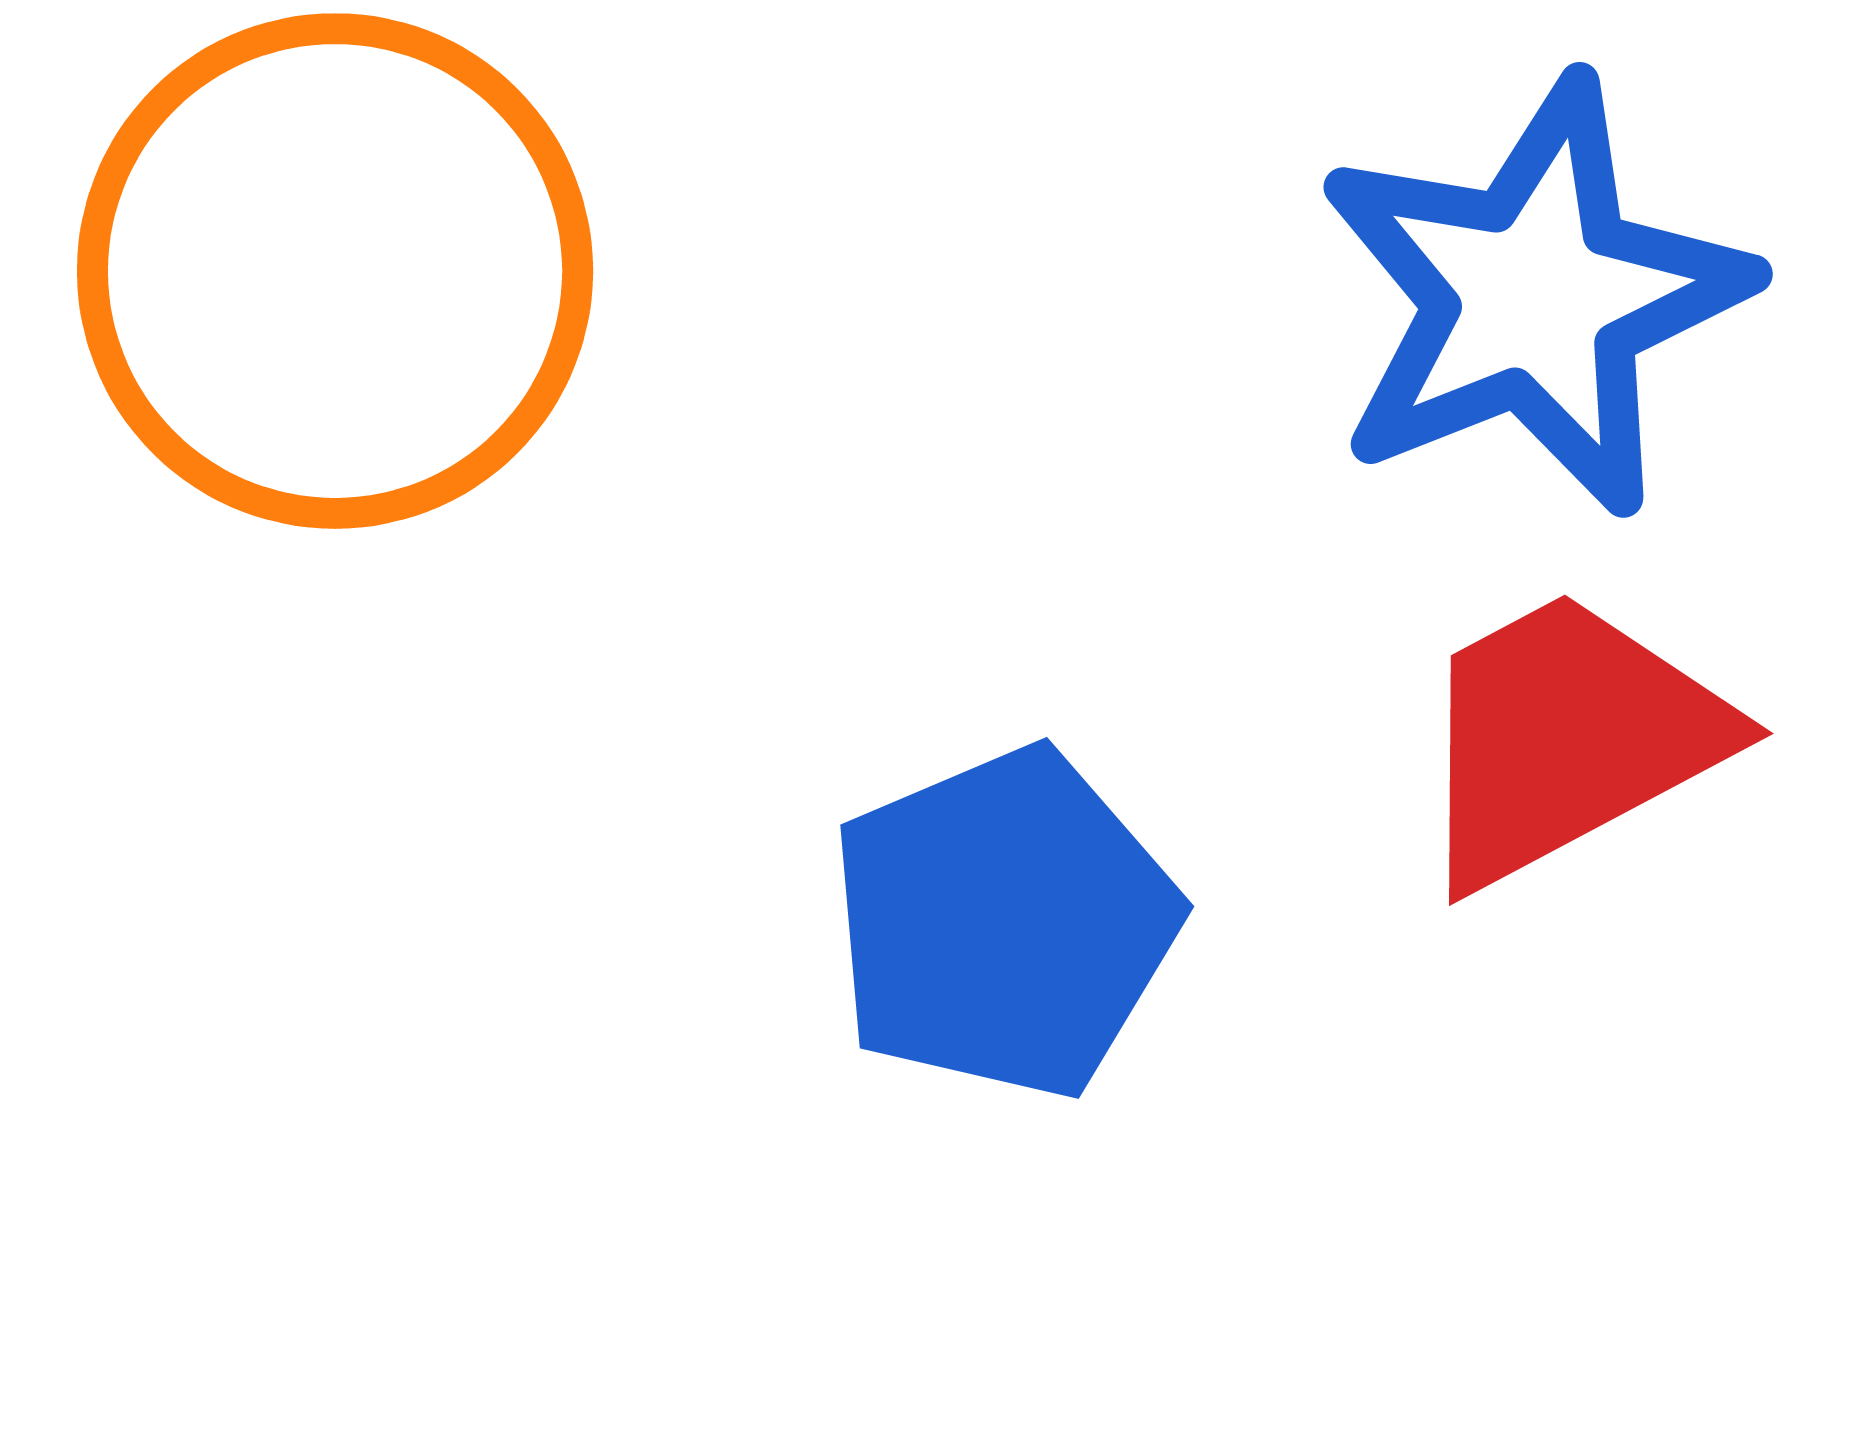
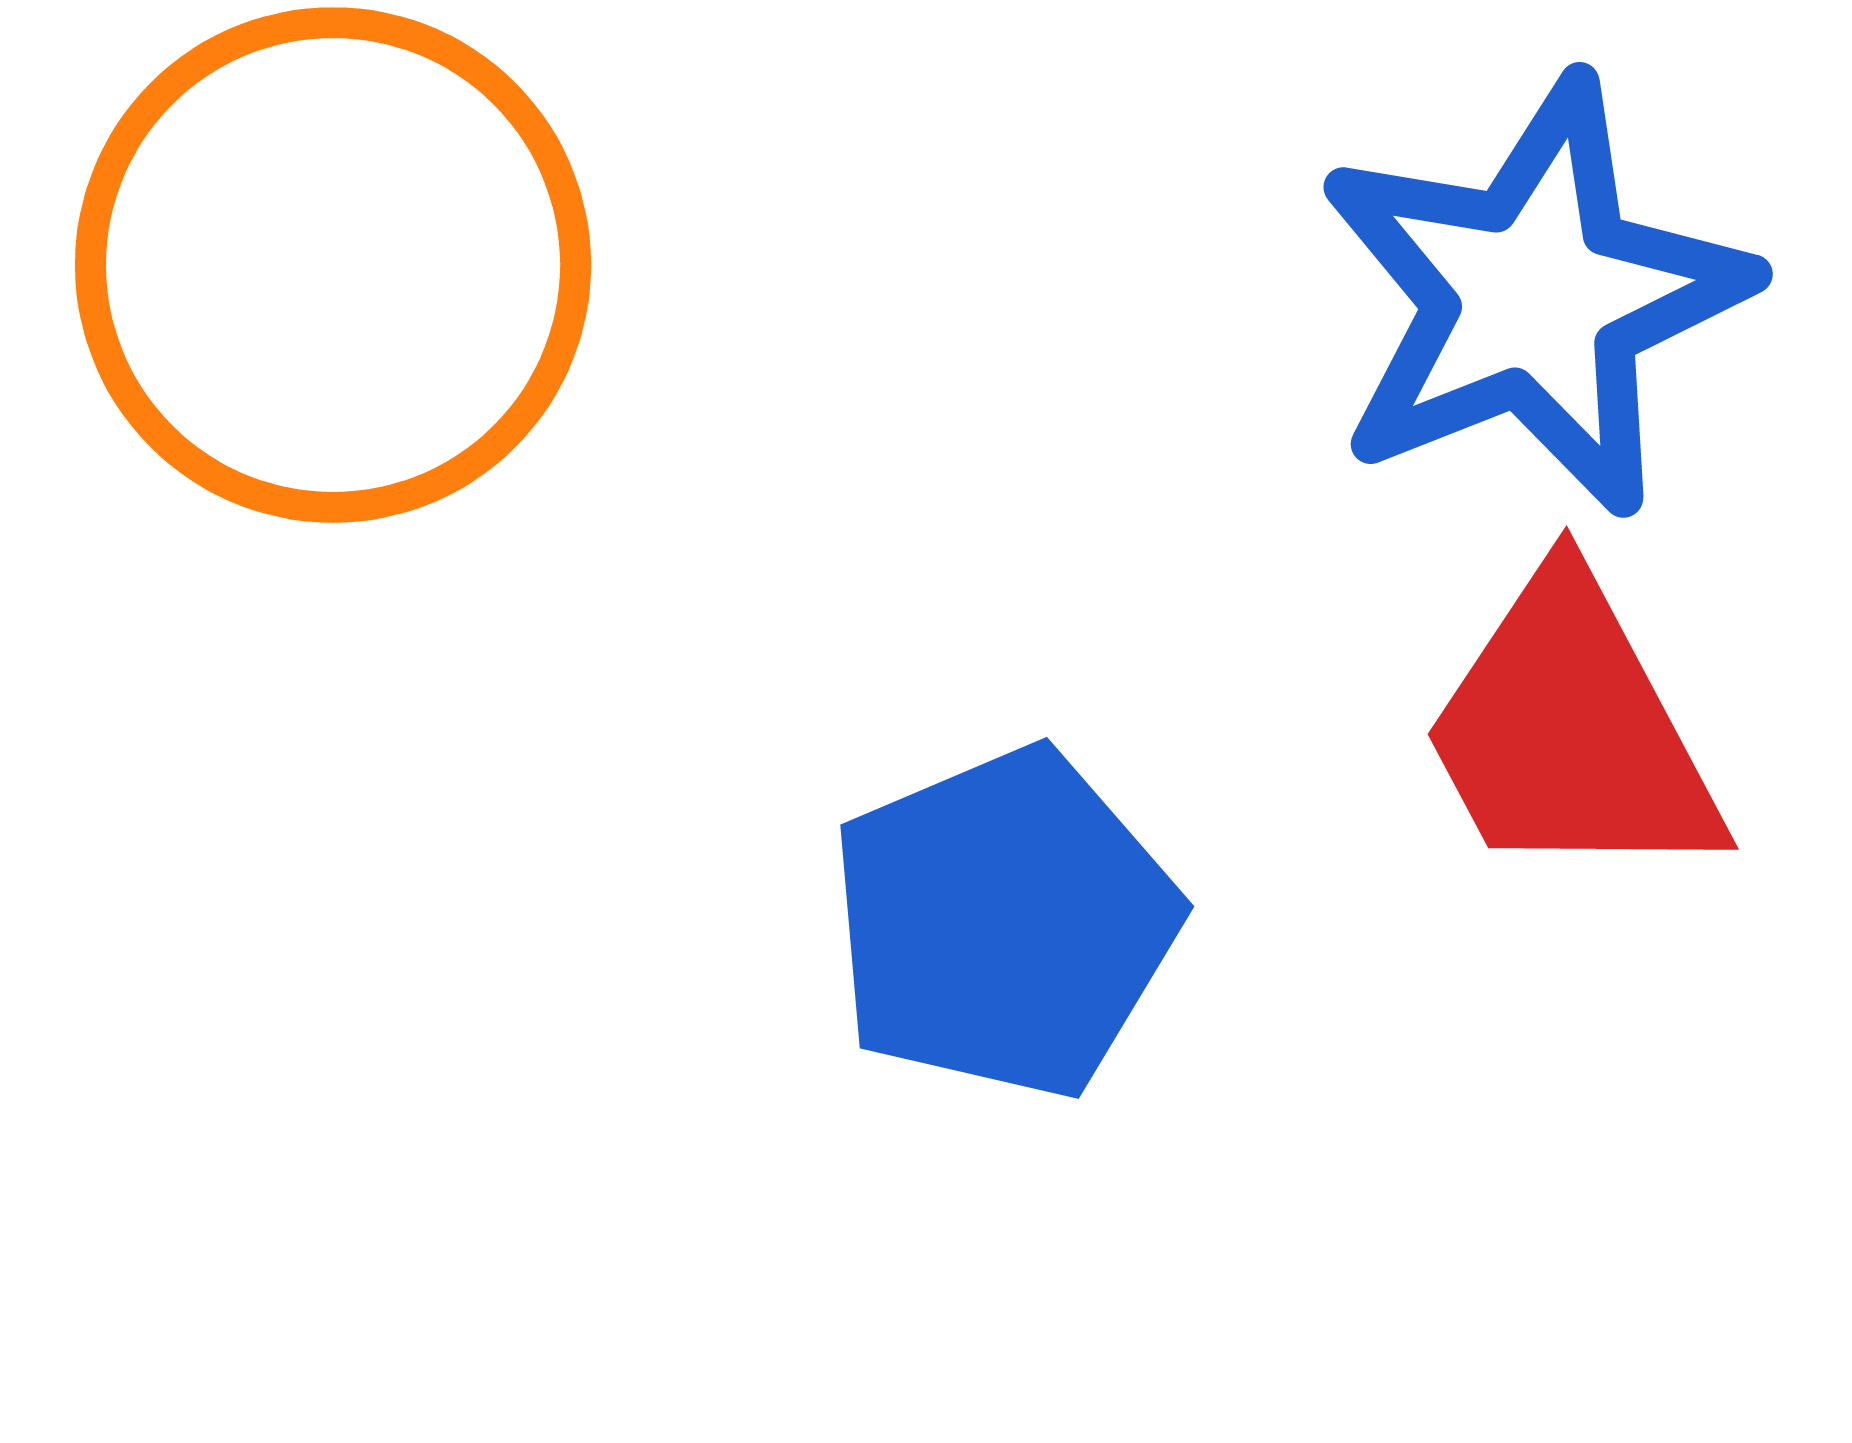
orange circle: moved 2 px left, 6 px up
red trapezoid: moved 3 px right, 7 px up; rotated 90 degrees counterclockwise
